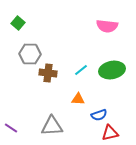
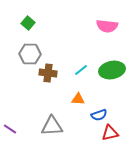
green square: moved 10 px right
purple line: moved 1 px left, 1 px down
